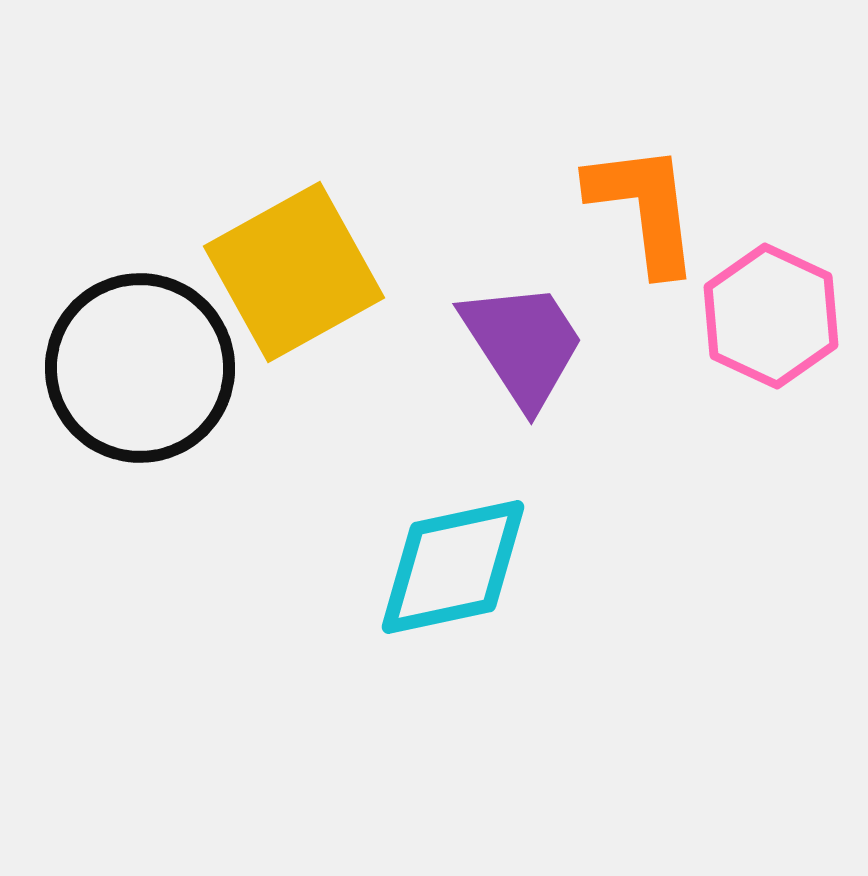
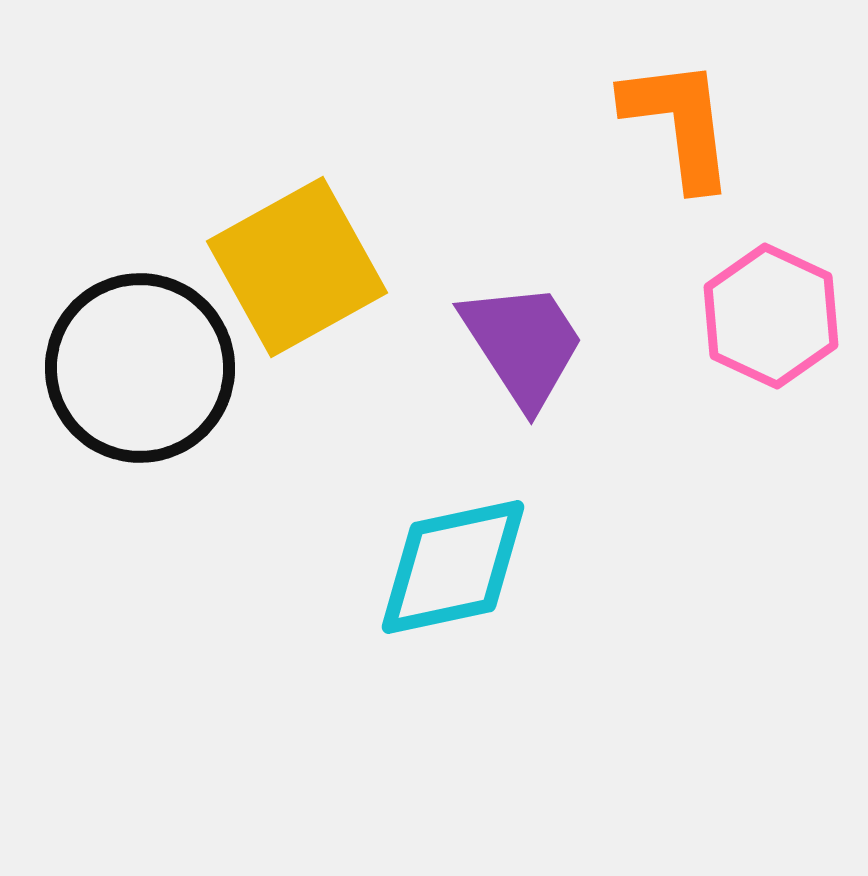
orange L-shape: moved 35 px right, 85 px up
yellow square: moved 3 px right, 5 px up
